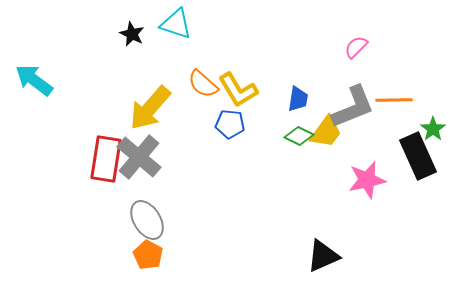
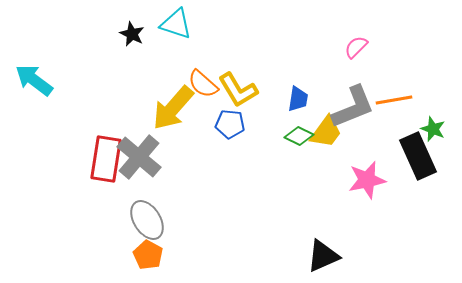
orange line: rotated 9 degrees counterclockwise
yellow arrow: moved 23 px right
green star: rotated 15 degrees counterclockwise
